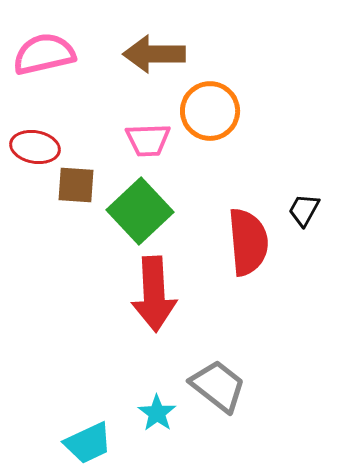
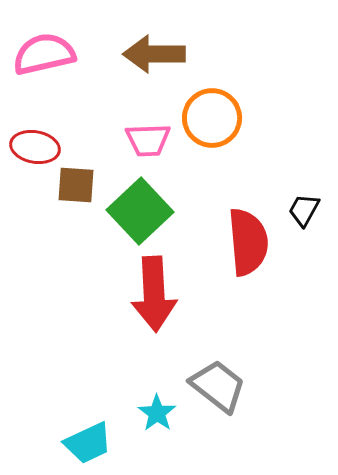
orange circle: moved 2 px right, 7 px down
